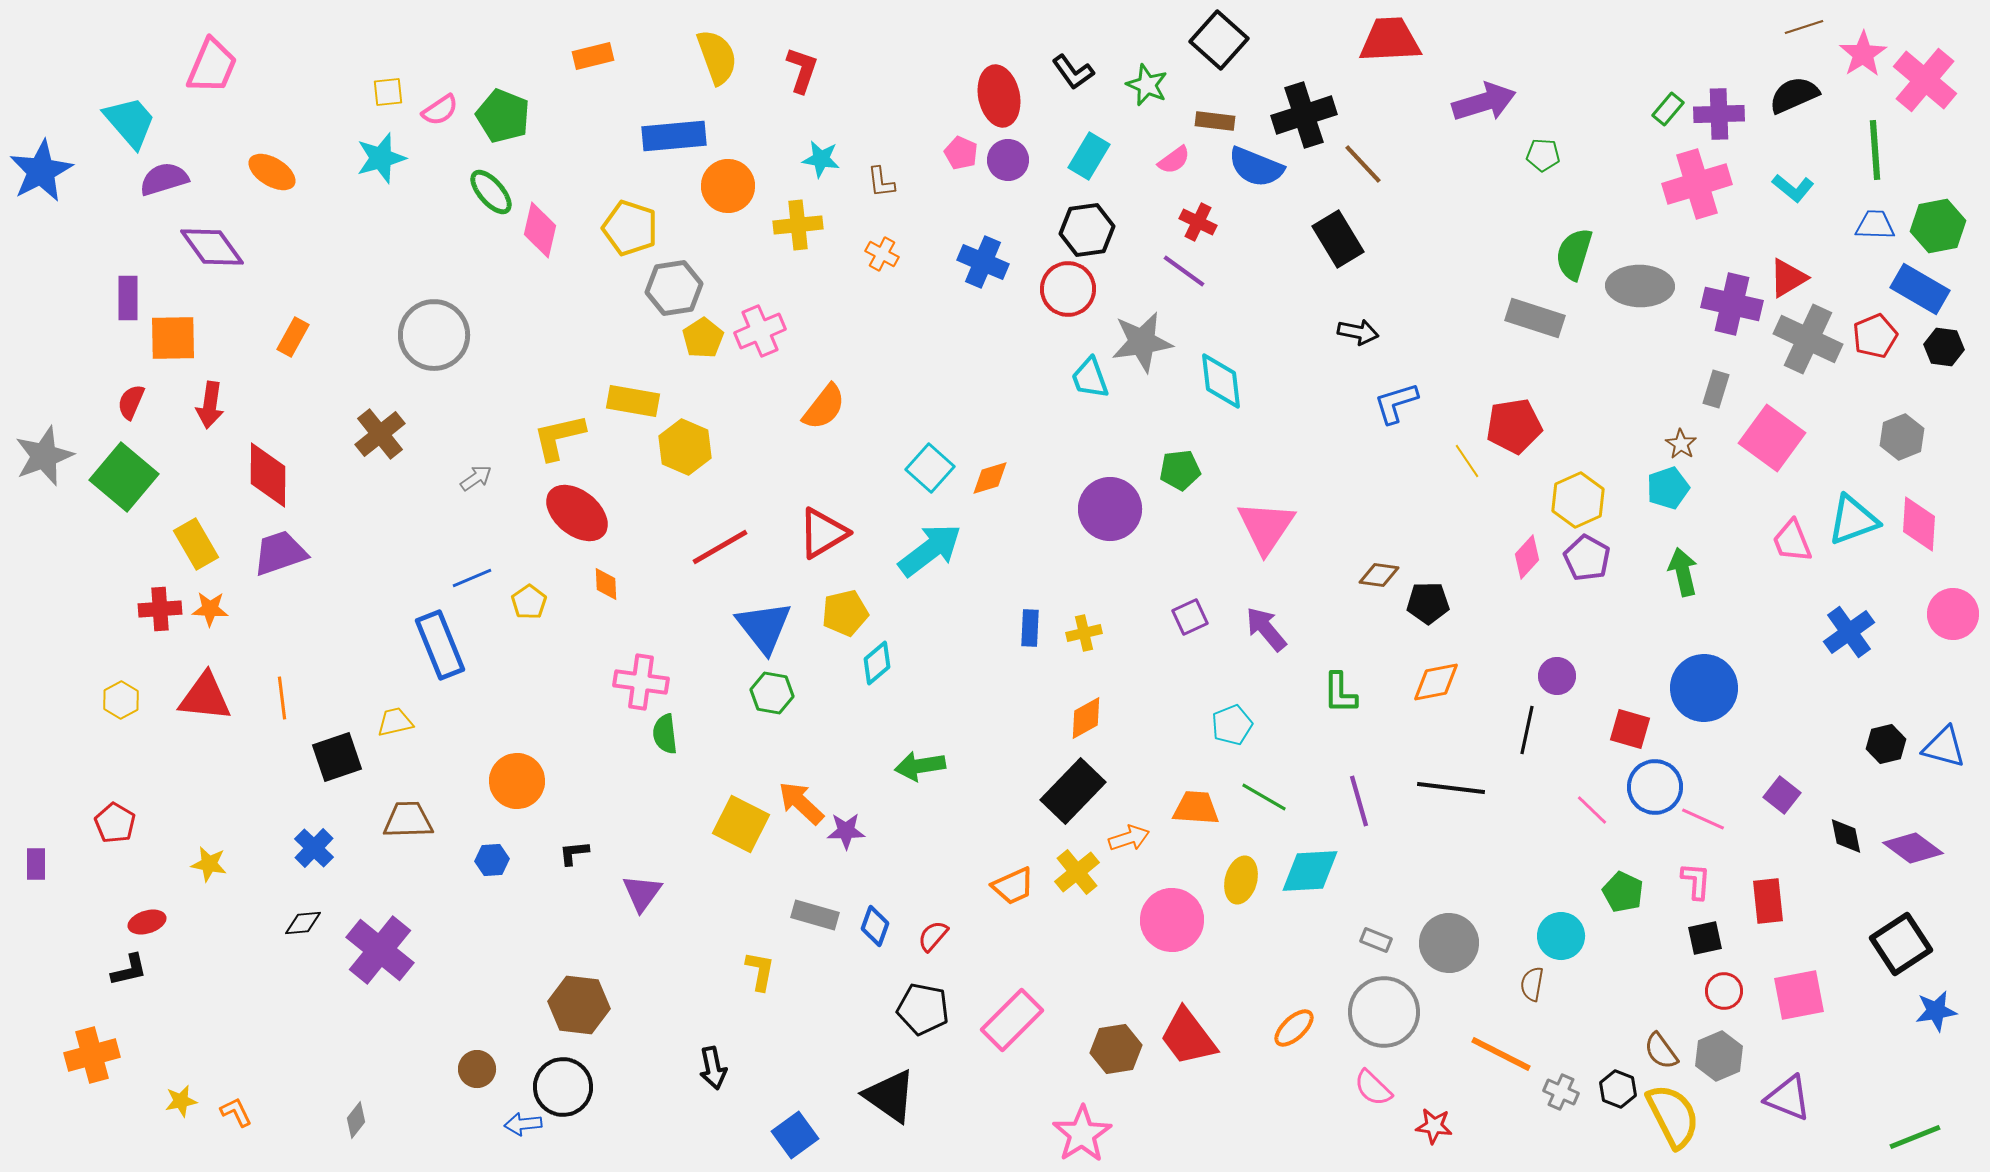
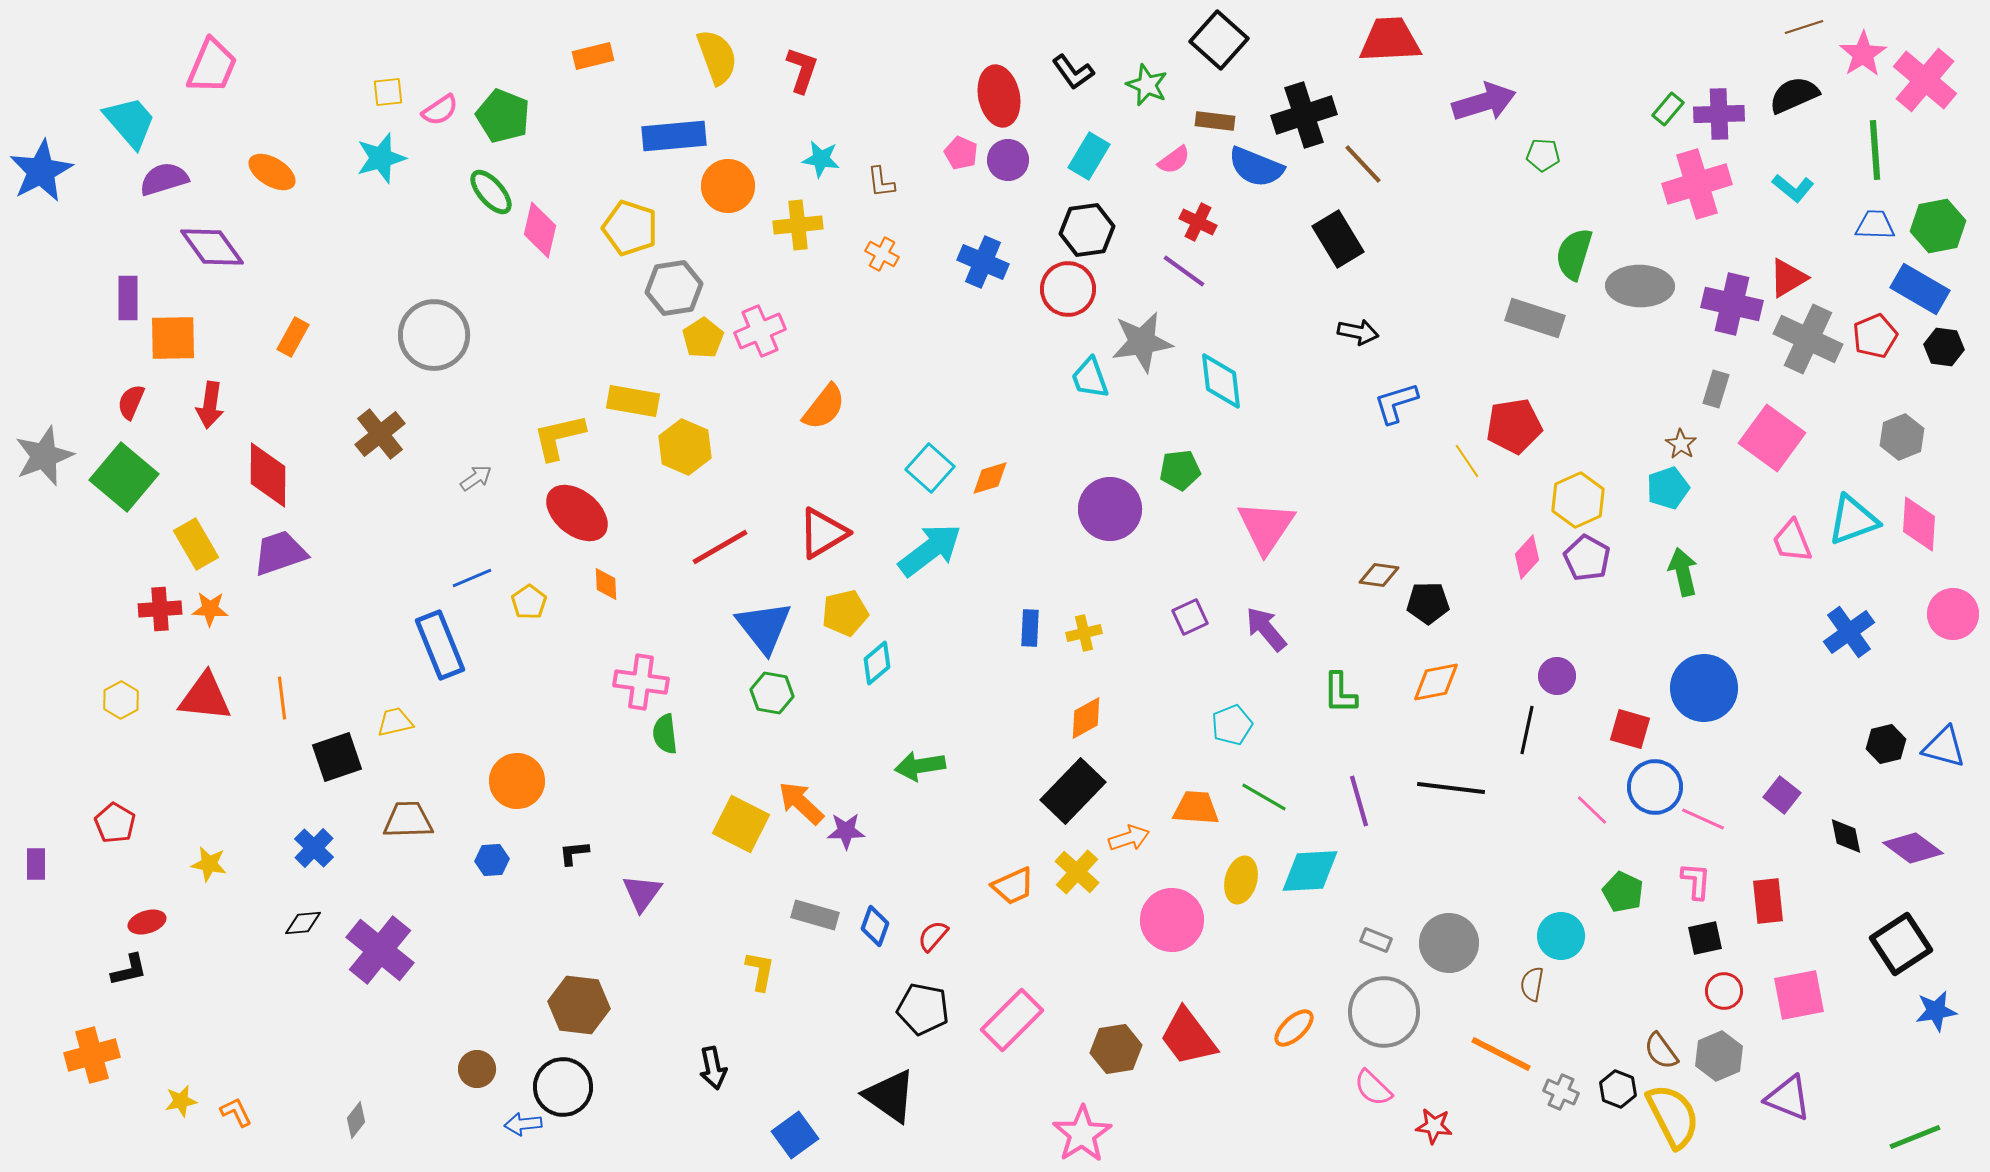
yellow cross at (1077, 872): rotated 9 degrees counterclockwise
